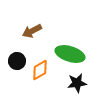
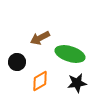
brown arrow: moved 8 px right, 7 px down
black circle: moved 1 px down
orange diamond: moved 11 px down
